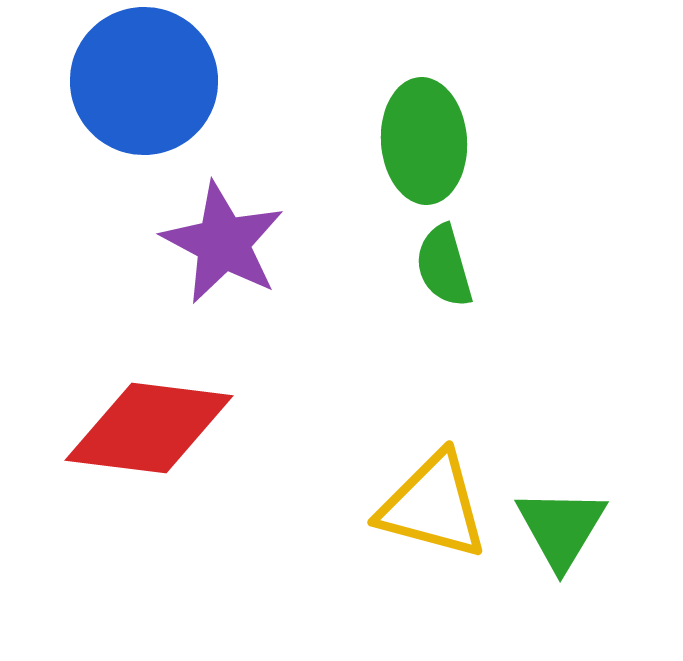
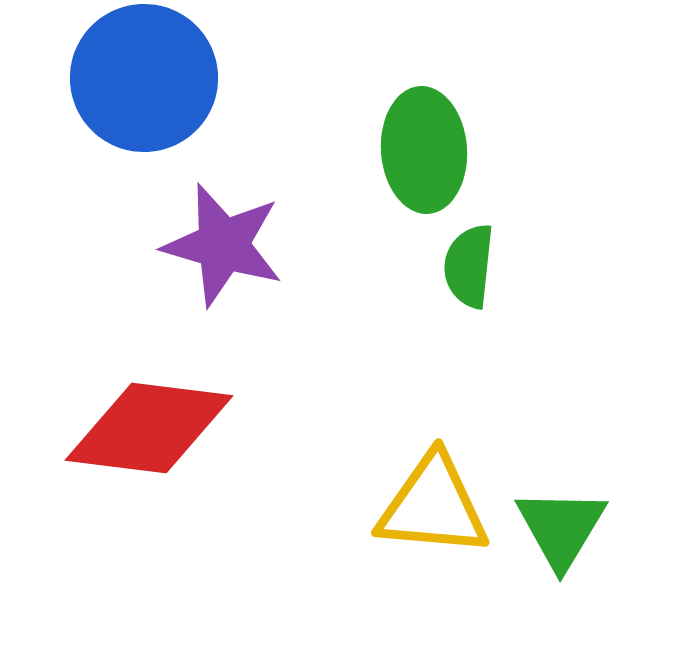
blue circle: moved 3 px up
green ellipse: moved 9 px down
purple star: moved 2 px down; rotated 12 degrees counterclockwise
green semicircle: moved 25 px right; rotated 22 degrees clockwise
yellow triangle: rotated 10 degrees counterclockwise
